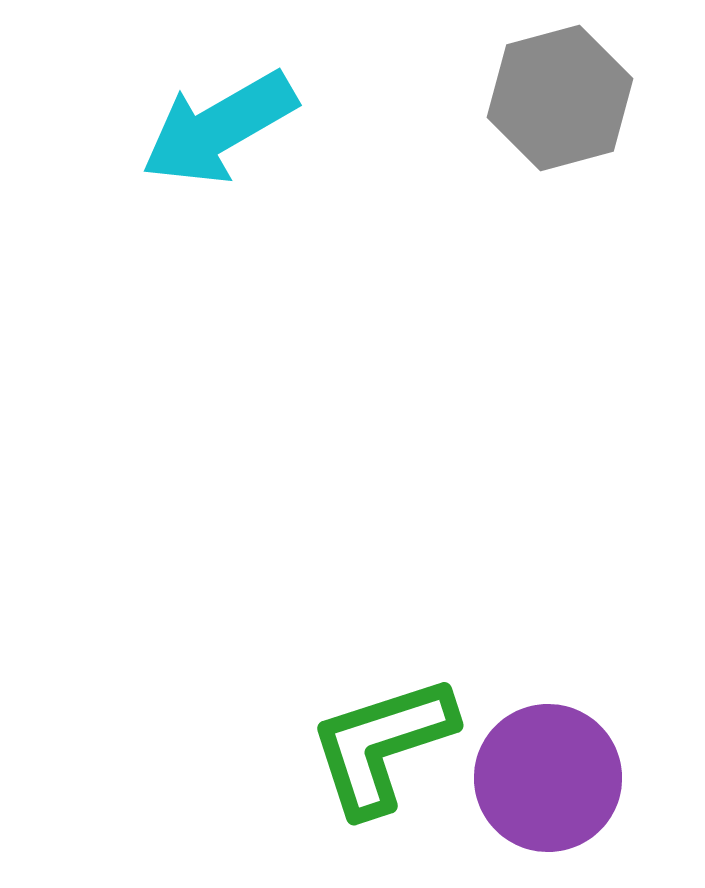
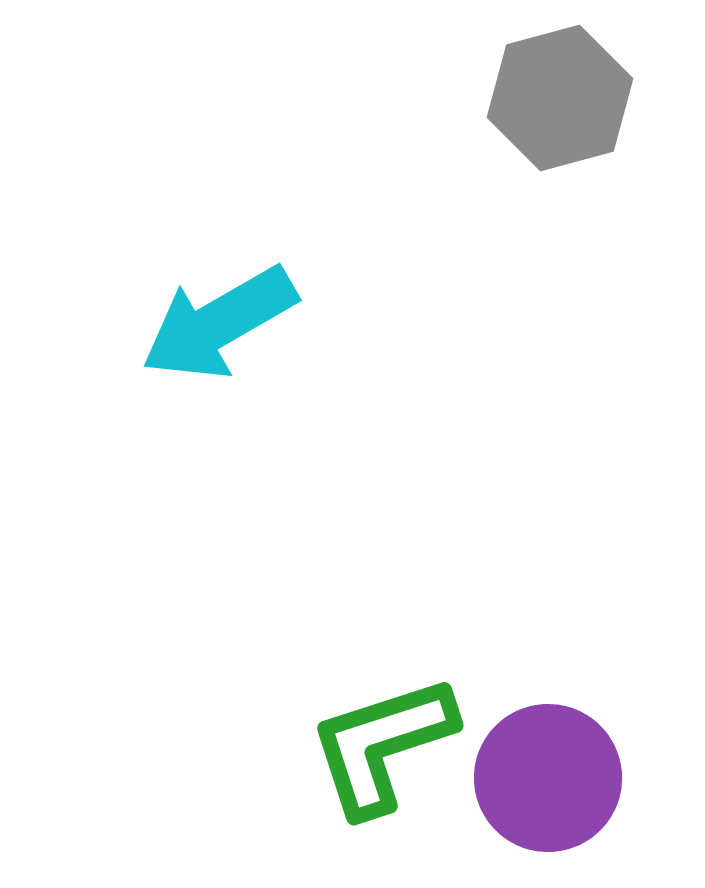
cyan arrow: moved 195 px down
